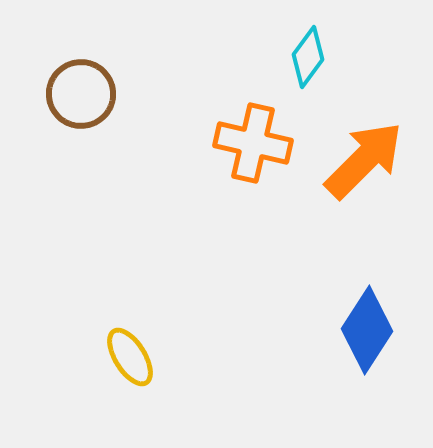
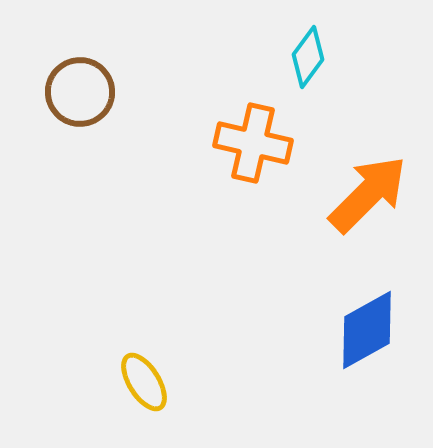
brown circle: moved 1 px left, 2 px up
orange arrow: moved 4 px right, 34 px down
blue diamond: rotated 28 degrees clockwise
yellow ellipse: moved 14 px right, 25 px down
